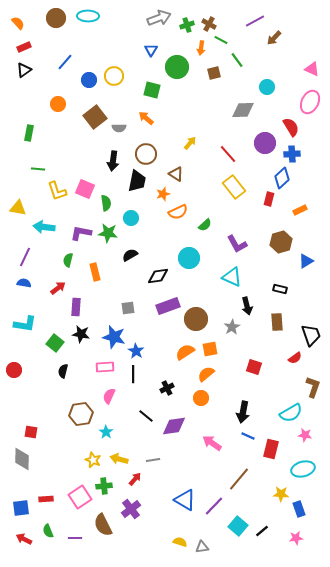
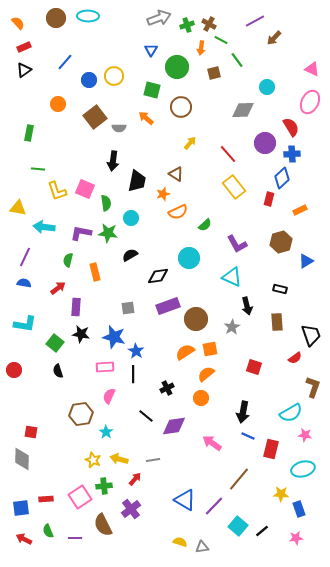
brown circle at (146, 154): moved 35 px right, 47 px up
black semicircle at (63, 371): moved 5 px left; rotated 32 degrees counterclockwise
